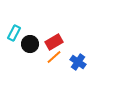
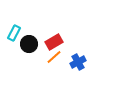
black circle: moved 1 px left
blue cross: rotated 28 degrees clockwise
